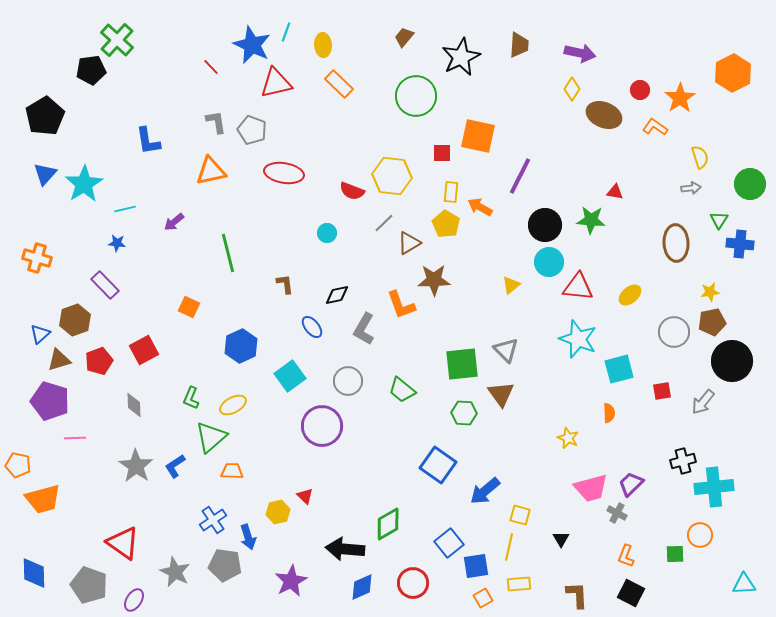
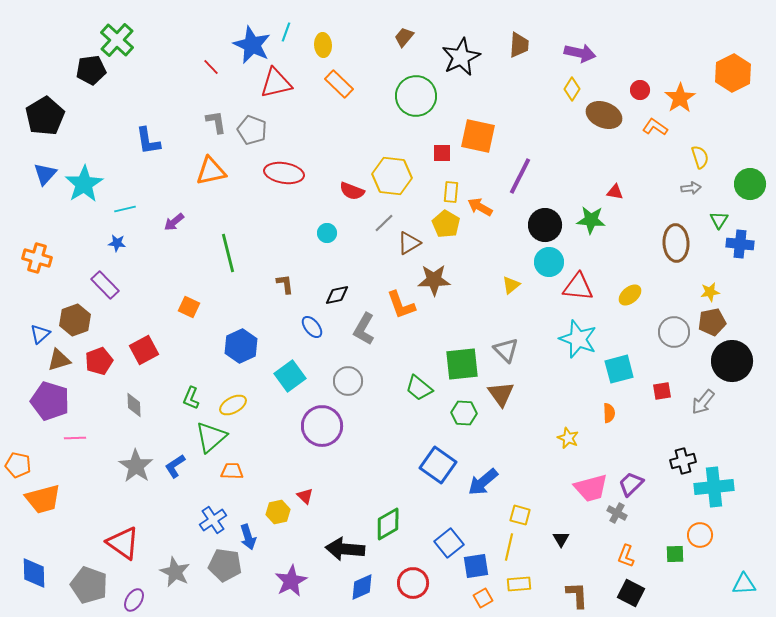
green trapezoid at (402, 390): moved 17 px right, 2 px up
blue arrow at (485, 491): moved 2 px left, 9 px up
